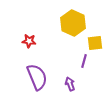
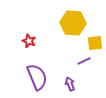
yellow hexagon: rotated 20 degrees counterclockwise
red star: rotated 16 degrees clockwise
purple line: rotated 48 degrees clockwise
